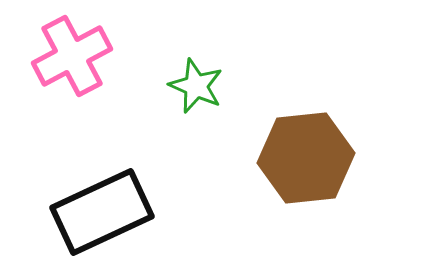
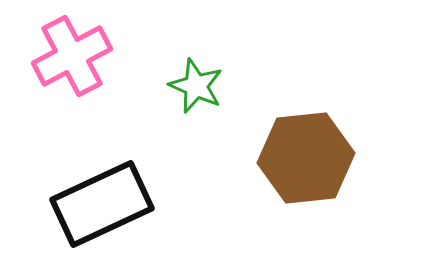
black rectangle: moved 8 px up
